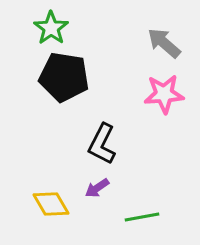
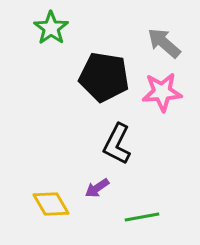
black pentagon: moved 40 px right
pink star: moved 2 px left, 2 px up
black L-shape: moved 15 px right
